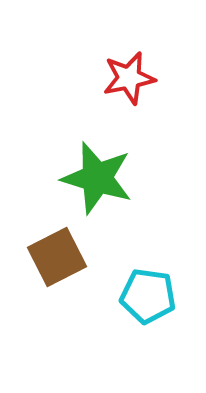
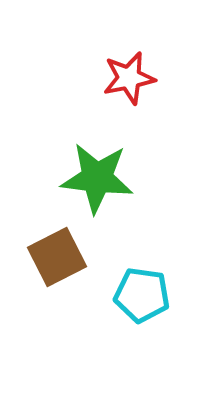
green star: rotated 10 degrees counterclockwise
cyan pentagon: moved 6 px left, 1 px up
